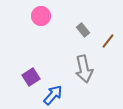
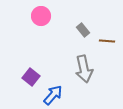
brown line: moved 1 px left; rotated 56 degrees clockwise
purple square: rotated 18 degrees counterclockwise
